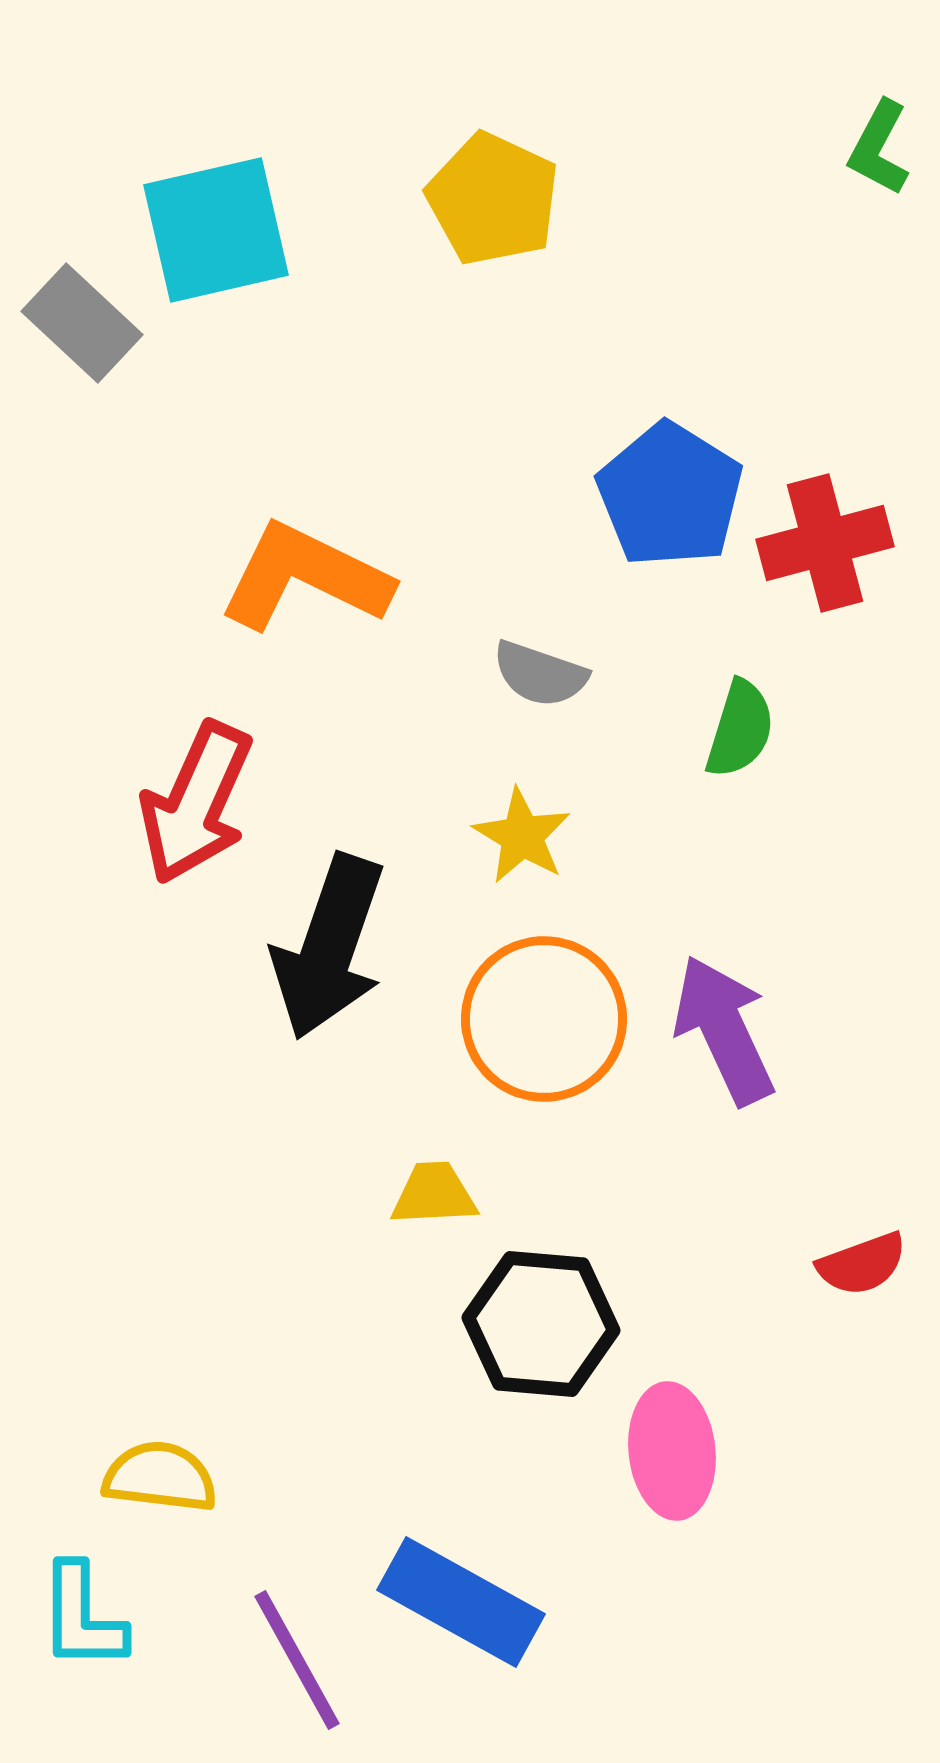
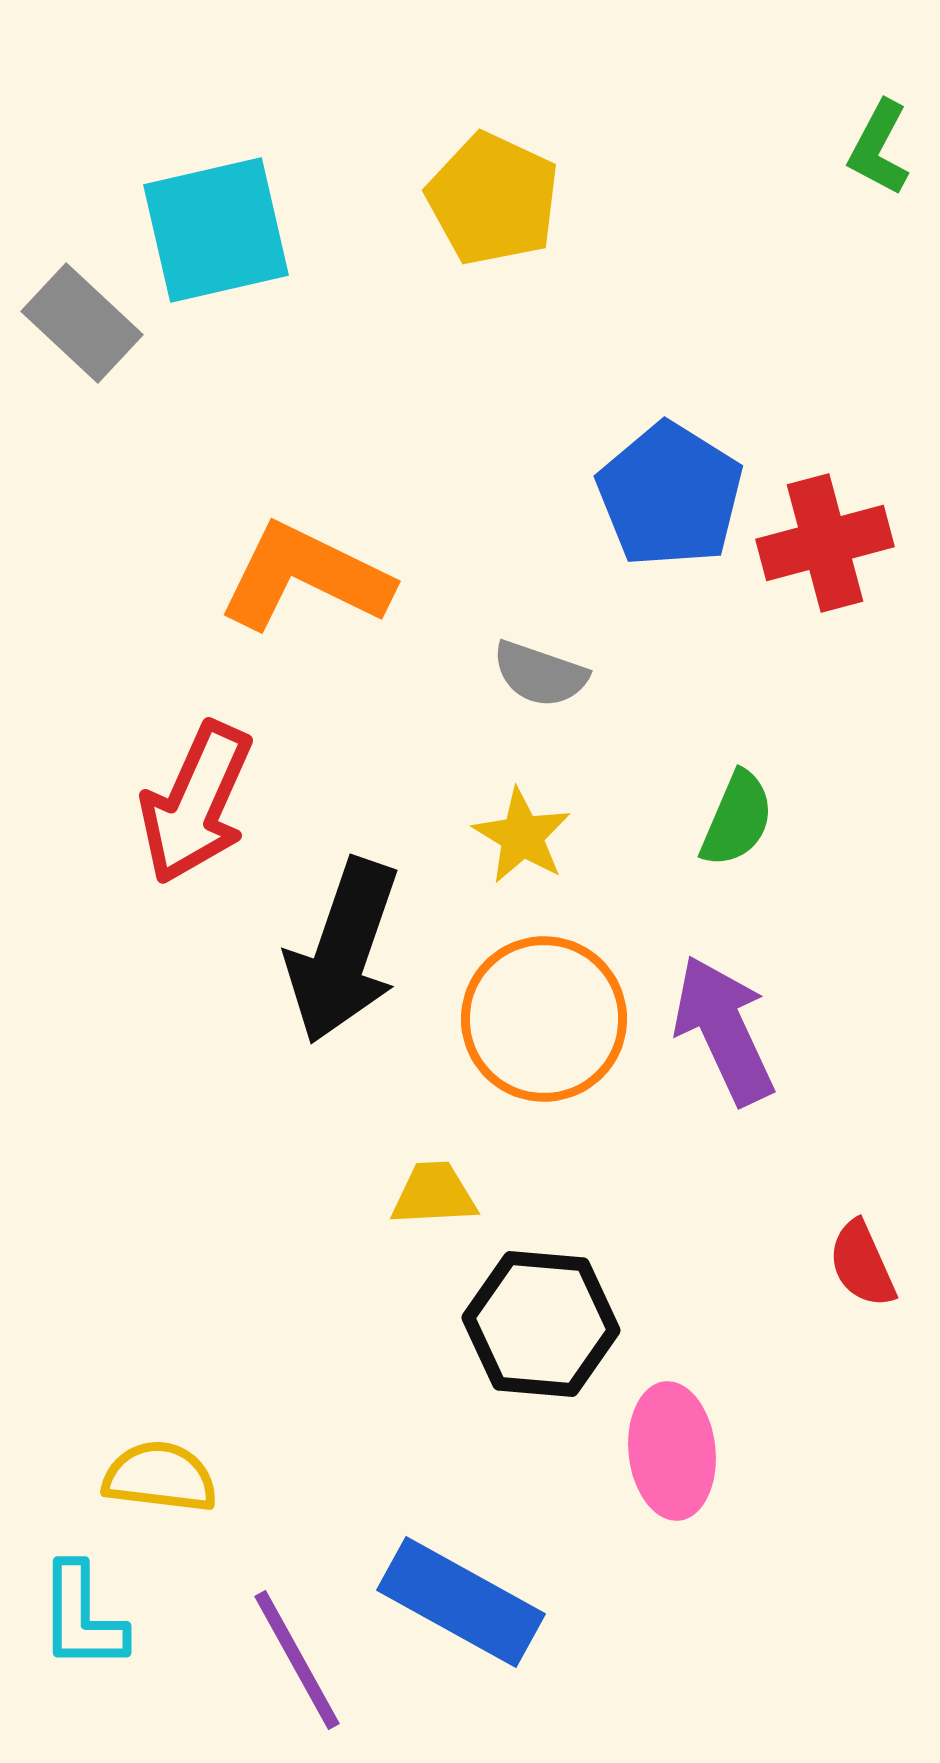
green semicircle: moved 3 px left, 90 px down; rotated 6 degrees clockwise
black arrow: moved 14 px right, 4 px down
red semicircle: rotated 86 degrees clockwise
